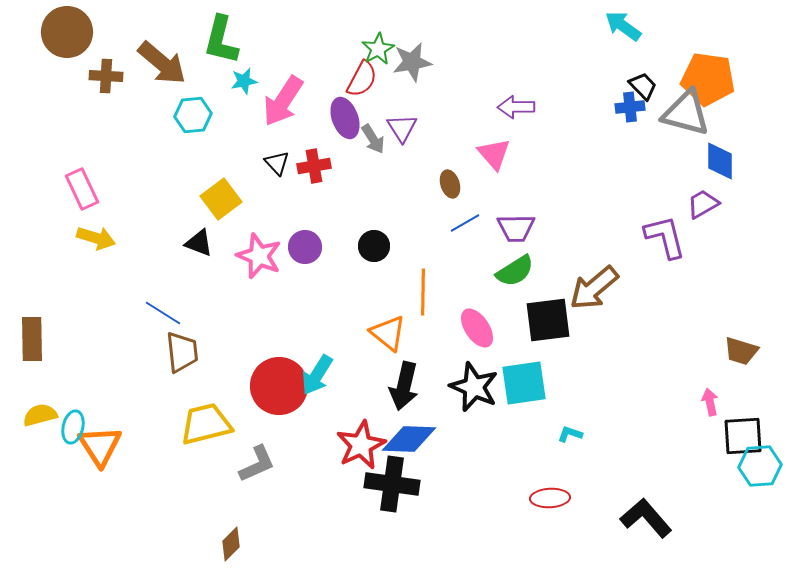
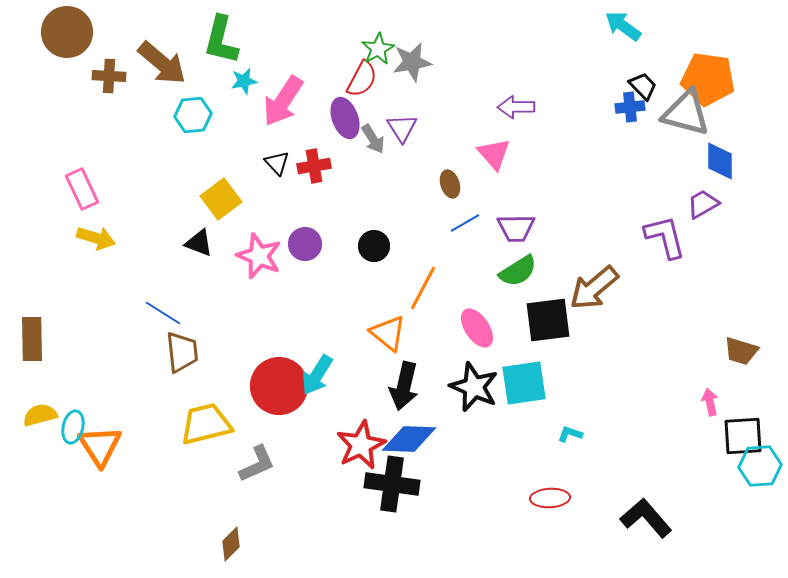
brown cross at (106, 76): moved 3 px right
purple circle at (305, 247): moved 3 px up
green semicircle at (515, 271): moved 3 px right
orange line at (423, 292): moved 4 px up; rotated 27 degrees clockwise
